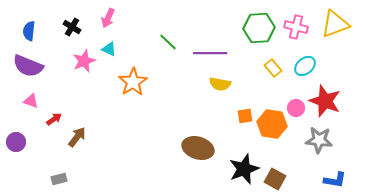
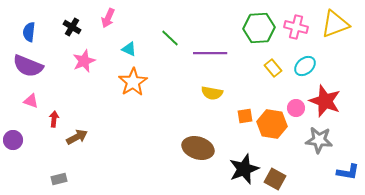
blue semicircle: moved 1 px down
green line: moved 2 px right, 4 px up
cyan triangle: moved 20 px right
yellow semicircle: moved 8 px left, 9 px down
red arrow: rotated 49 degrees counterclockwise
brown arrow: rotated 25 degrees clockwise
purple circle: moved 3 px left, 2 px up
blue L-shape: moved 13 px right, 8 px up
